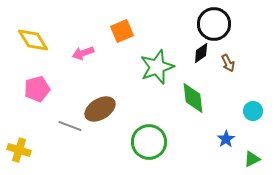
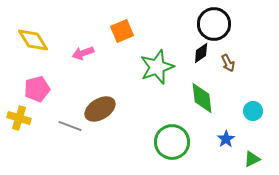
green diamond: moved 9 px right
green circle: moved 23 px right
yellow cross: moved 32 px up
